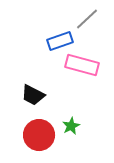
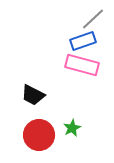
gray line: moved 6 px right
blue rectangle: moved 23 px right
green star: moved 1 px right, 2 px down
